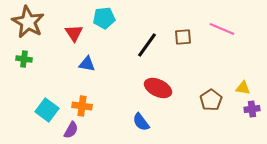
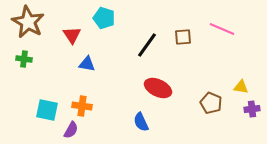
cyan pentagon: rotated 25 degrees clockwise
red triangle: moved 2 px left, 2 px down
yellow triangle: moved 2 px left, 1 px up
brown pentagon: moved 3 px down; rotated 15 degrees counterclockwise
cyan square: rotated 25 degrees counterclockwise
blue semicircle: rotated 12 degrees clockwise
